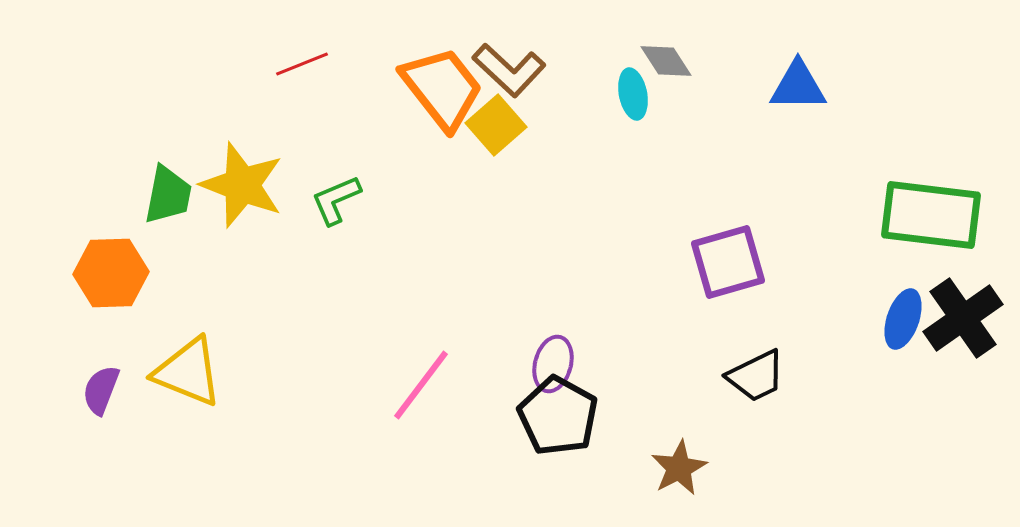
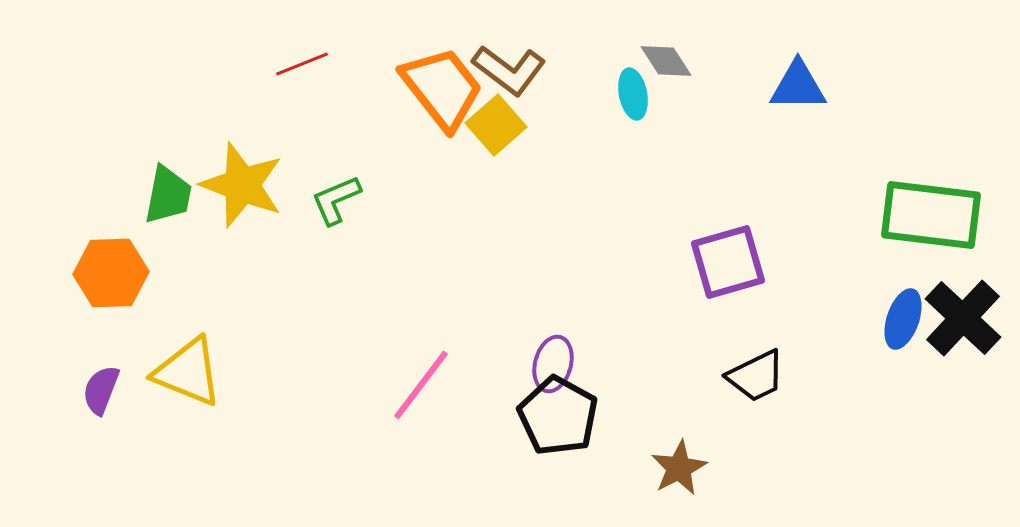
brown L-shape: rotated 6 degrees counterclockwise
black cross: rotated 12 degrees counterclockwise
